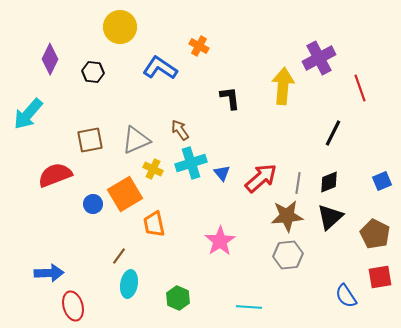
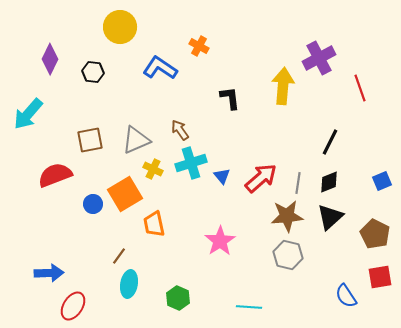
black line: moved 3 px left, 9 px down
blue triangle: moved 3 px down
gray hexagon: rotated 20 degrees clockwise
red ellipse: rotated 48 degrees clockwise
